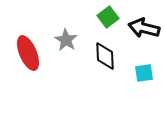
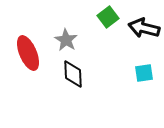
black diamond: moved 32 px left, 18 px down
